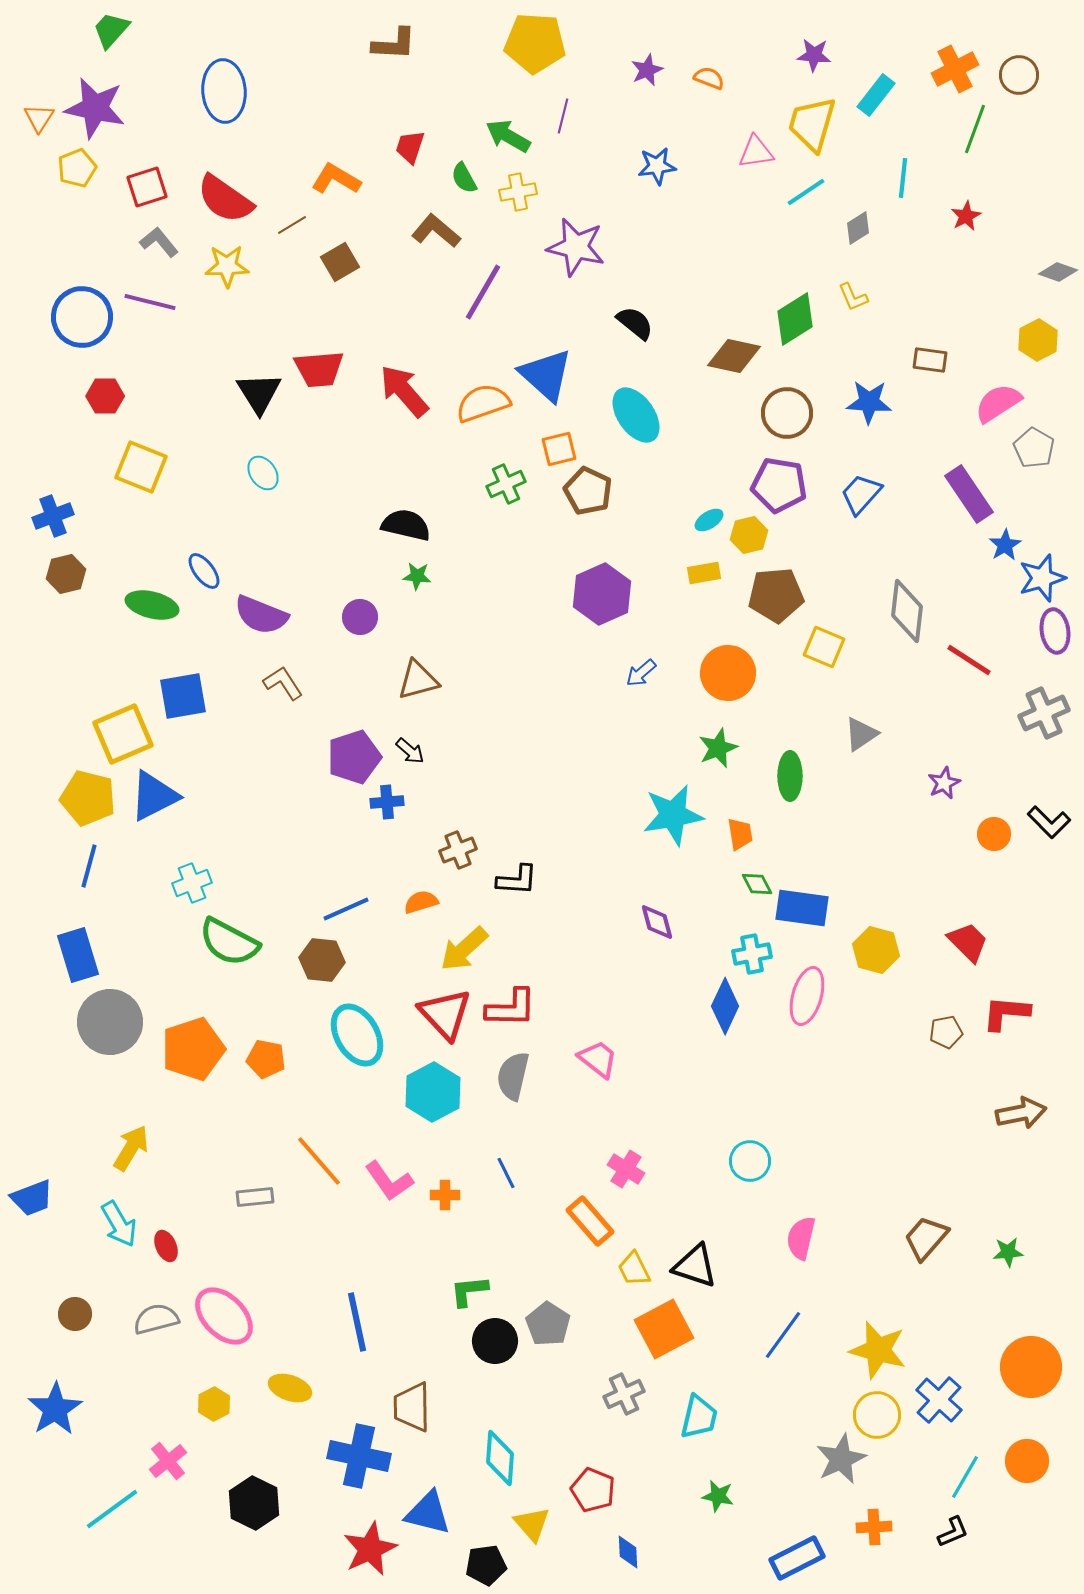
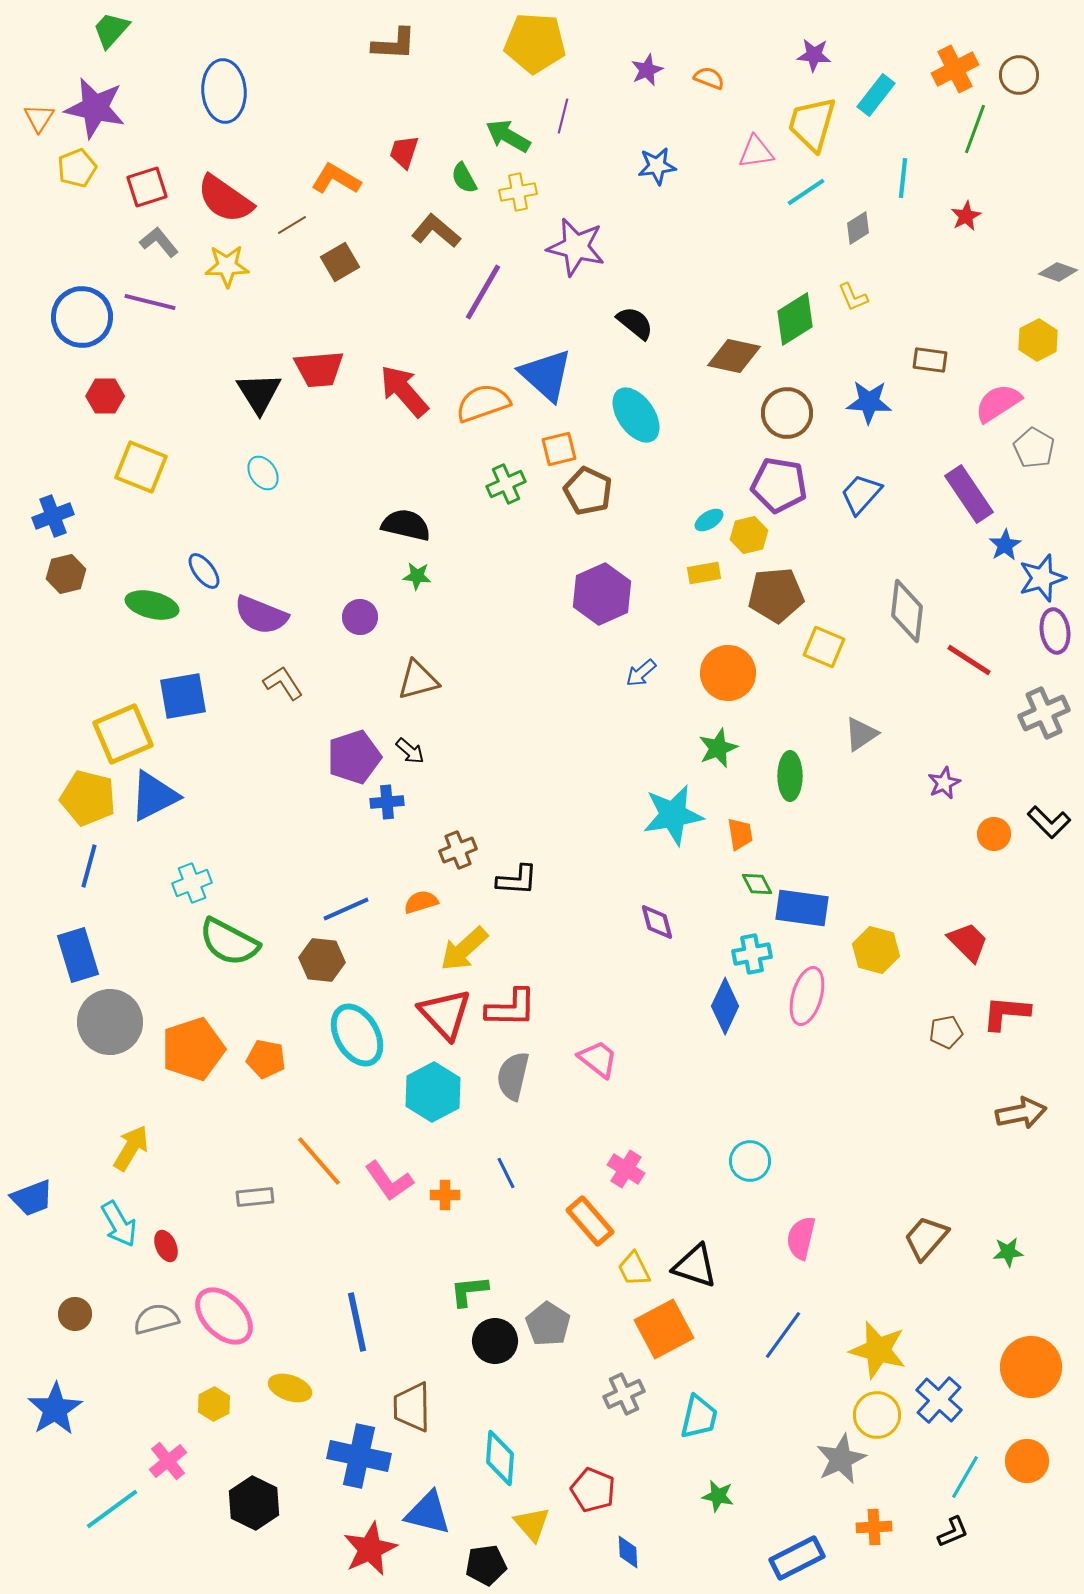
red trapezoid at (410, 147): moved 6 px left, 5 px down
